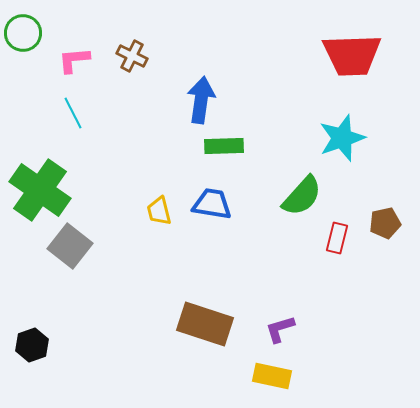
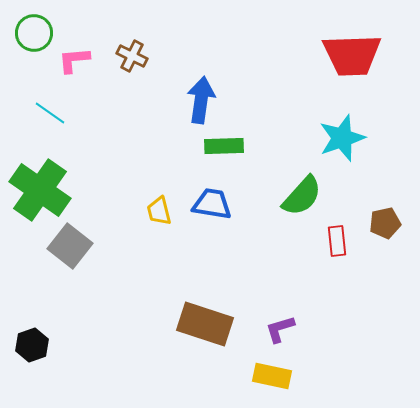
green circle: moved 11 px right
cyan line: moved 23 px left; rotated 28 degrees counterclockwise
red rectangle: moved 3 px down; rotated 20 degrees counterclockwise
